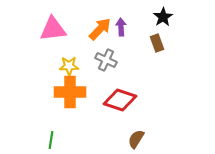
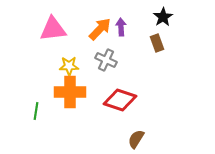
green line: moved 15 px left, 29 px up
